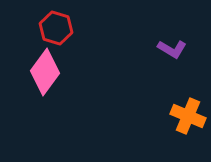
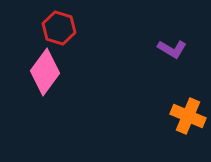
red hexagon: moved 3 px right
